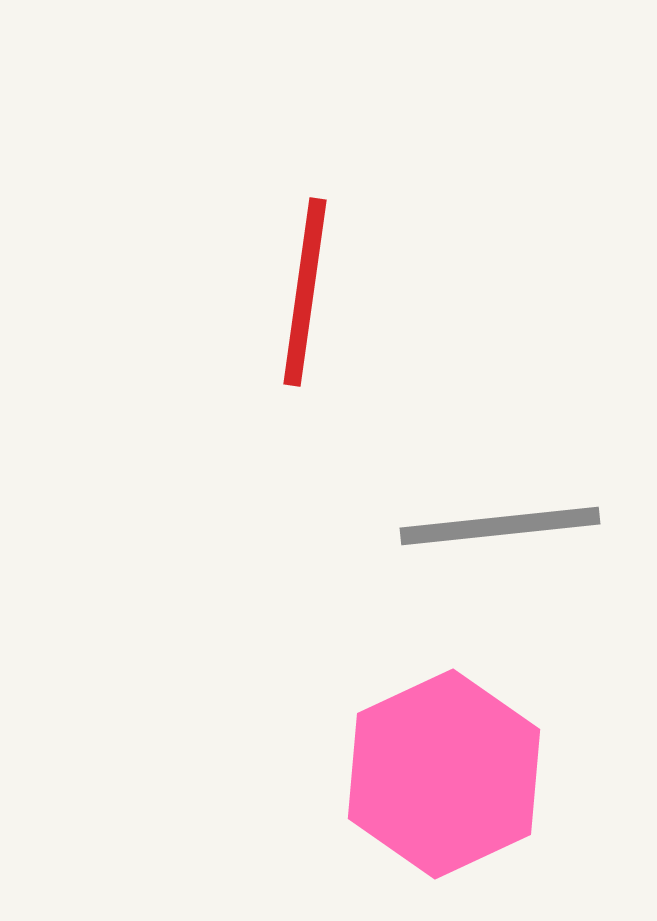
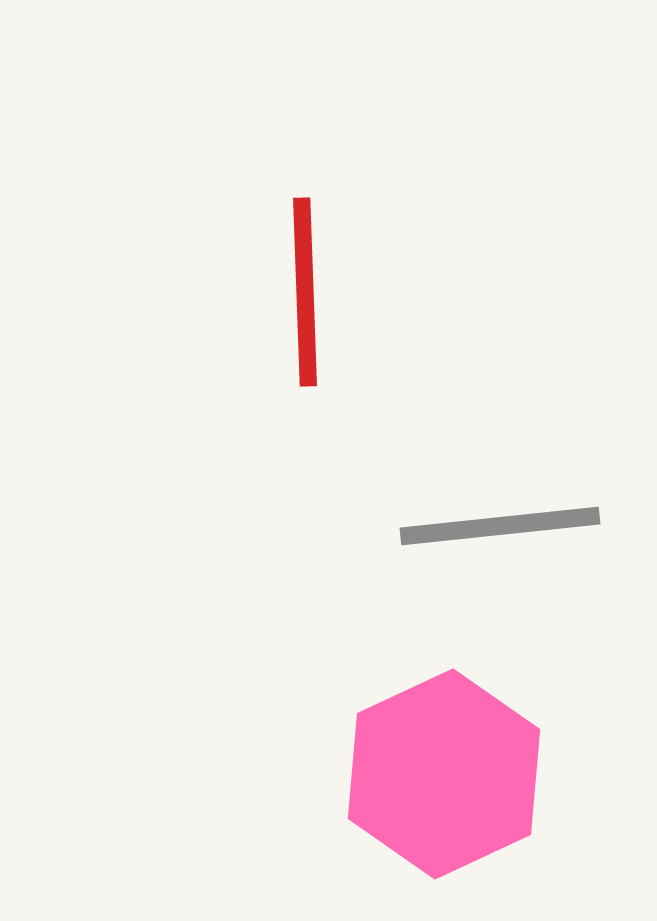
red line: rotated 10 degrees counterclockwise
